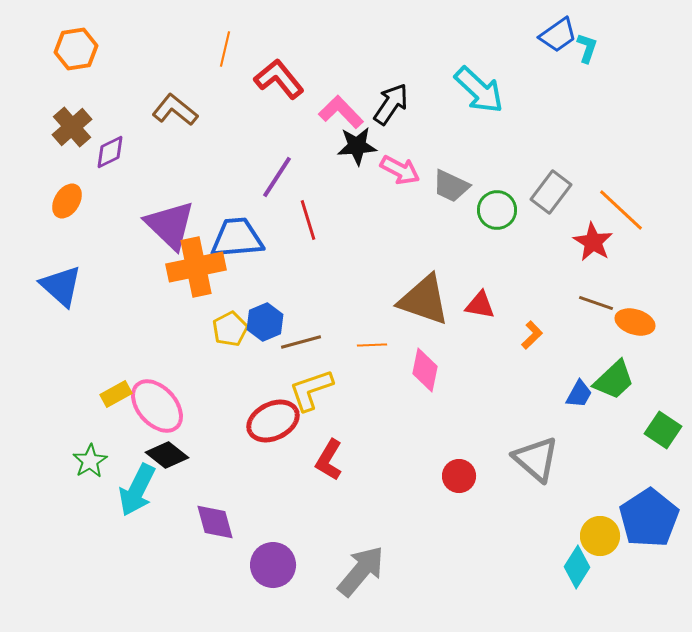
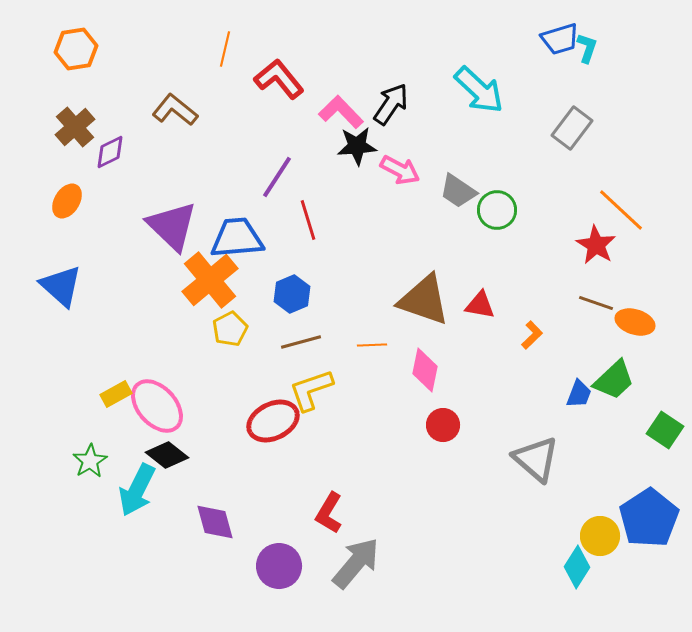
blue trapezoid at (558, 35): moved 2 px right, 4 px down; rotated 18 degrees clockwise
brown cross at (72, 127): moved 3 px right
gray trapezoid at (451, 186): moved 7 px right, 5 px down; rotated 9 degrees clockwise
gray rectangle at (551, 192): moved 21 px right, 64 px up
purple triangle at (170, 225): moved 2 px right, 1 px down
red star at (593, 242): moved 3 px right, 3 px down
orange cross at (196, 267): moved 14 px right, 13 px down; rotated 28 degrees counterclockwise
blue hexagon at (265, 322): moved 27 px right, 28 px up
blue trapezoid at (579, 394): rotated 8 degrees counterclockwise
green square at (663, 430): moved 2 px right
red L-shape at (329, 460): moved 53 px down
red circle at (459, 476): moved 16 px left, 51 px up
purple circle at (273, 565): moved 6 px right, 1 px down
gray arrow at (361, 571): moved 5 px left, 8 px up
